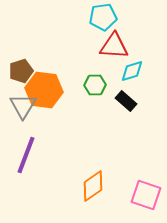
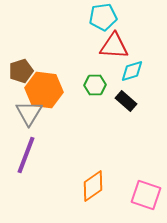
gray triangle: moved 6 px right, 7 px down
